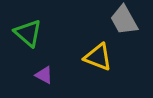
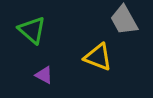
green triangle: moved 4 px right, 3 px up
